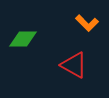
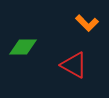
green diamond: moved 8 px down
